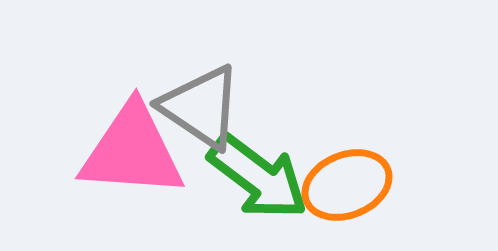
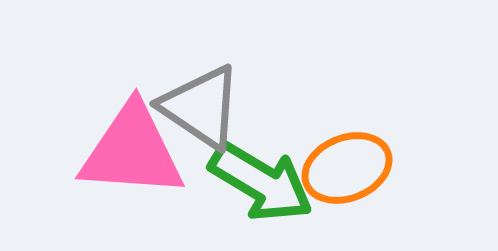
green arrow: moved 3 px right, 5 px down; rotated 6 degrees counterclockwise
orange ellipse: moved 17 px up
